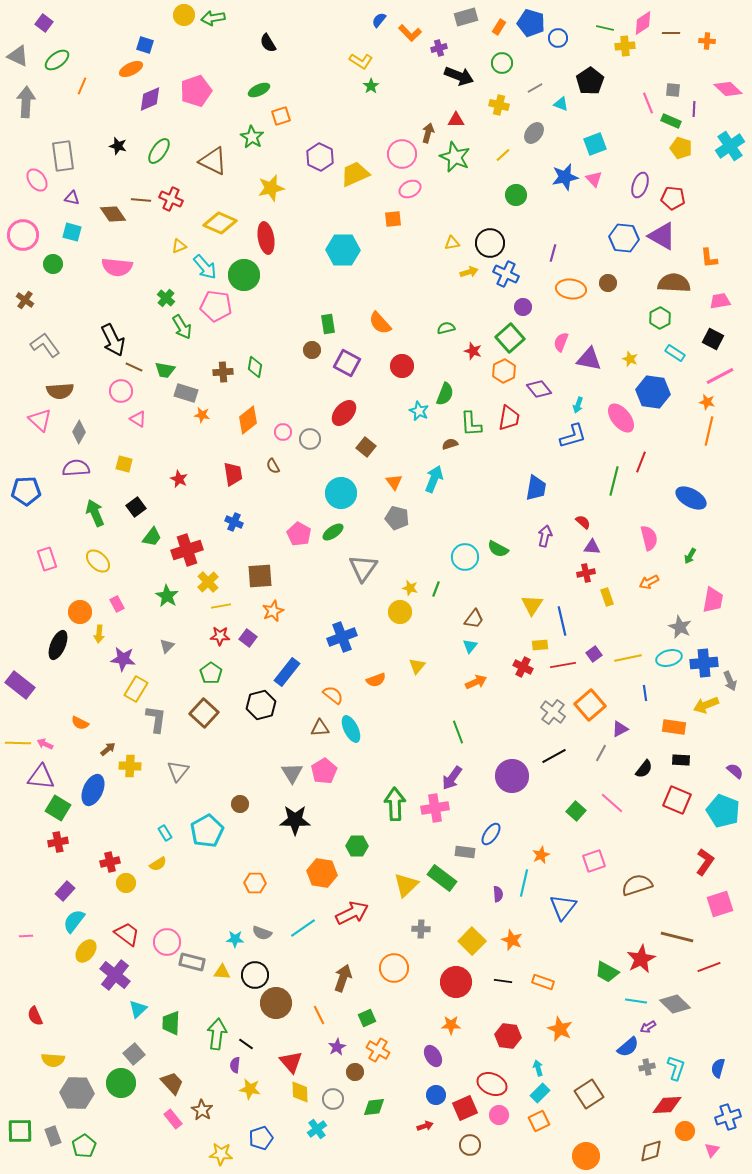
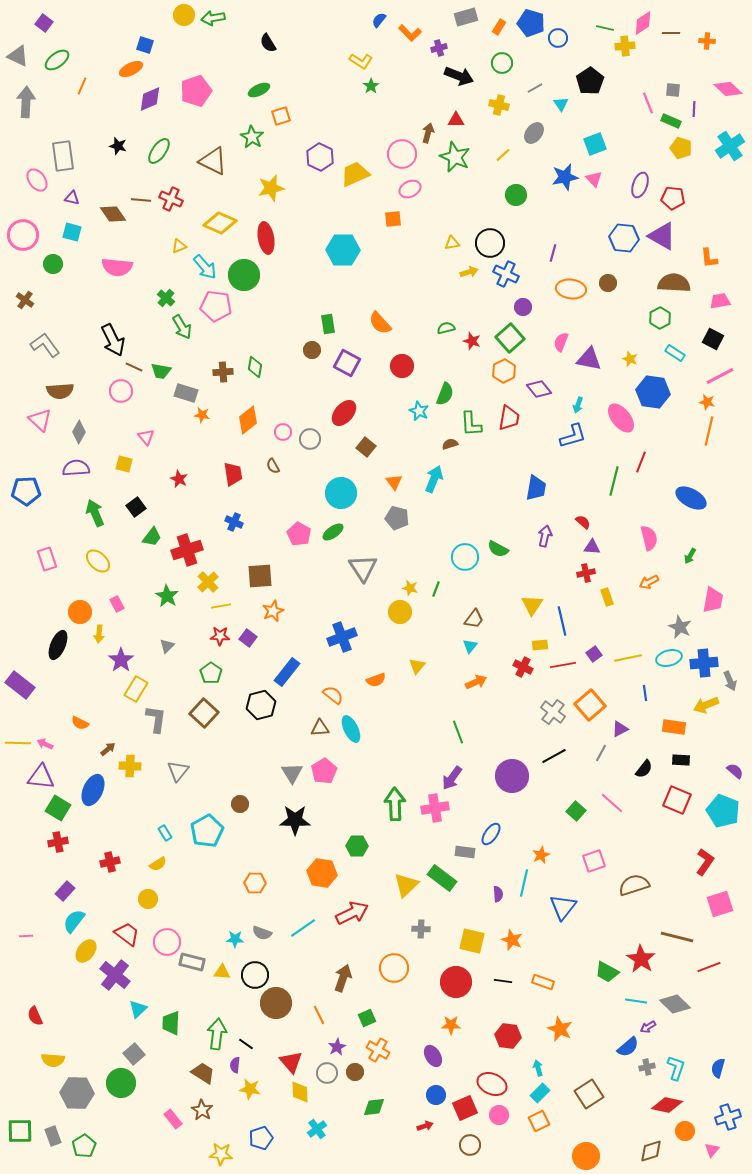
cyan triangle at (561, 104): rotated 35 degrees clockwise
red star at (473, 351): moved 1 px left, 10 px up
green trapezoid at (165, 370): moved 4 px left, 1 px down
pink triangle at (138, 419): moved 8 px right, 18 px down; rotated 18 degrees clockwise
gray triangle at (363, 568): rotated 8 degrees counterclockwise
purple star at (123, 659): moved 2 px left, 1 px down; rotated 30 degrees clockwise
yellow circle at (126, 883): moved 22 px right, 16 px down
brown semicircle at (637, 885): moved 3 px left
yellow square at (472, 941): rotated 32 degrees counterclockwise
red star at (641, 959): rotated 12 degrees counterclockwise
brown trapezoid at (172, 1083): moved 31 px right, 10 px up; rotated 15 degrees counterclockwise
gray circle at (333, 1099): moved 6 px left, 26 px up
red diamond at (667, 1105): rotated 16 degrees clockwise
